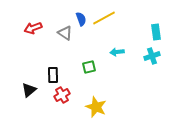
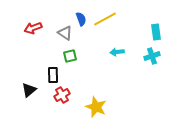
yellow line: moved 1 px right, 1 px down
green square: moved 19 px left, 11 px up
